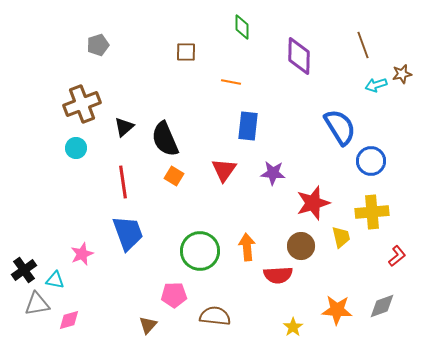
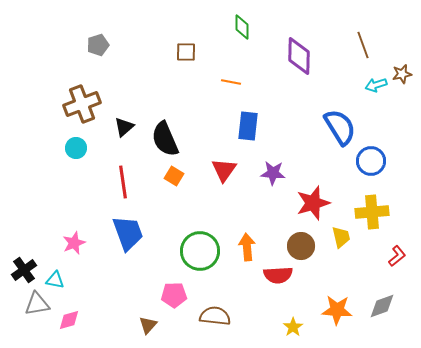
pink star: moved 8 px left, 11 px up
